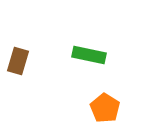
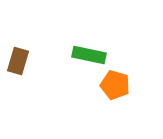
orange pentagon: moved 10 px right, 23 px up; rotated 16 degrees counterclockwise
